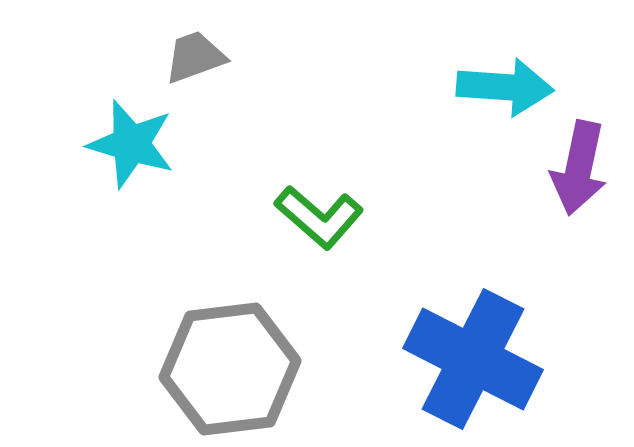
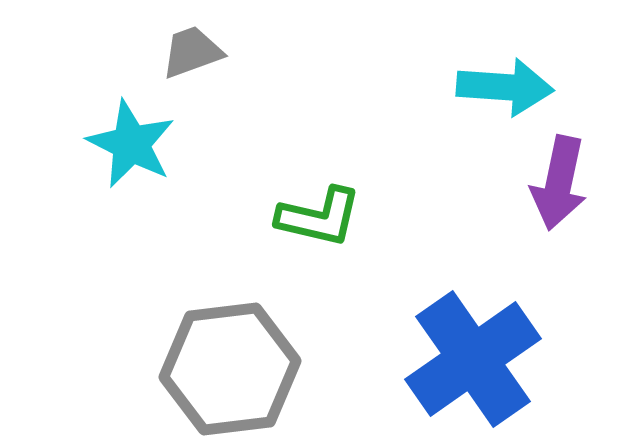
gray trapezoid: moved 3 px left, 5 px up
cyan star: rotated 10 degrees clockwise
purple arrow: moved 20 px left, 15 px down
green L-shape: rotated 28 degrees counterclockwise
blue cross: rotated 28 degrees clockwise
